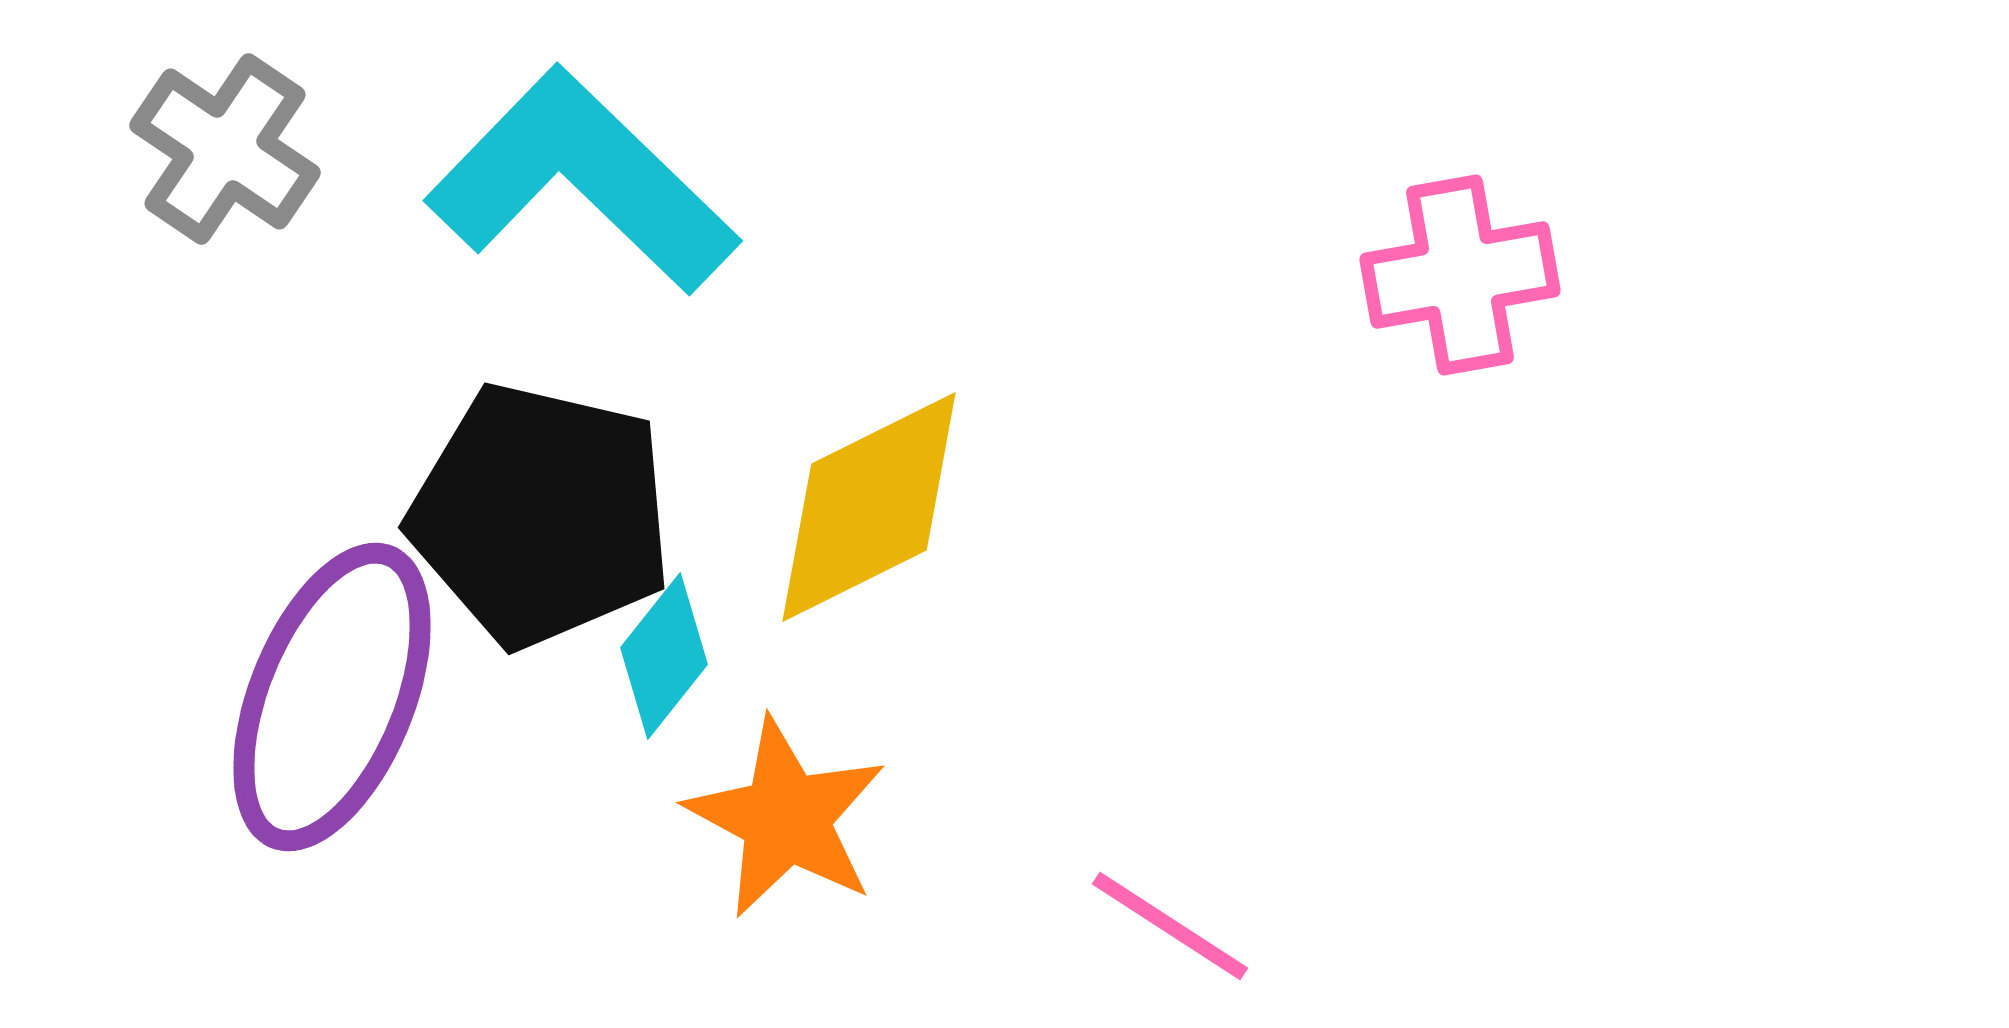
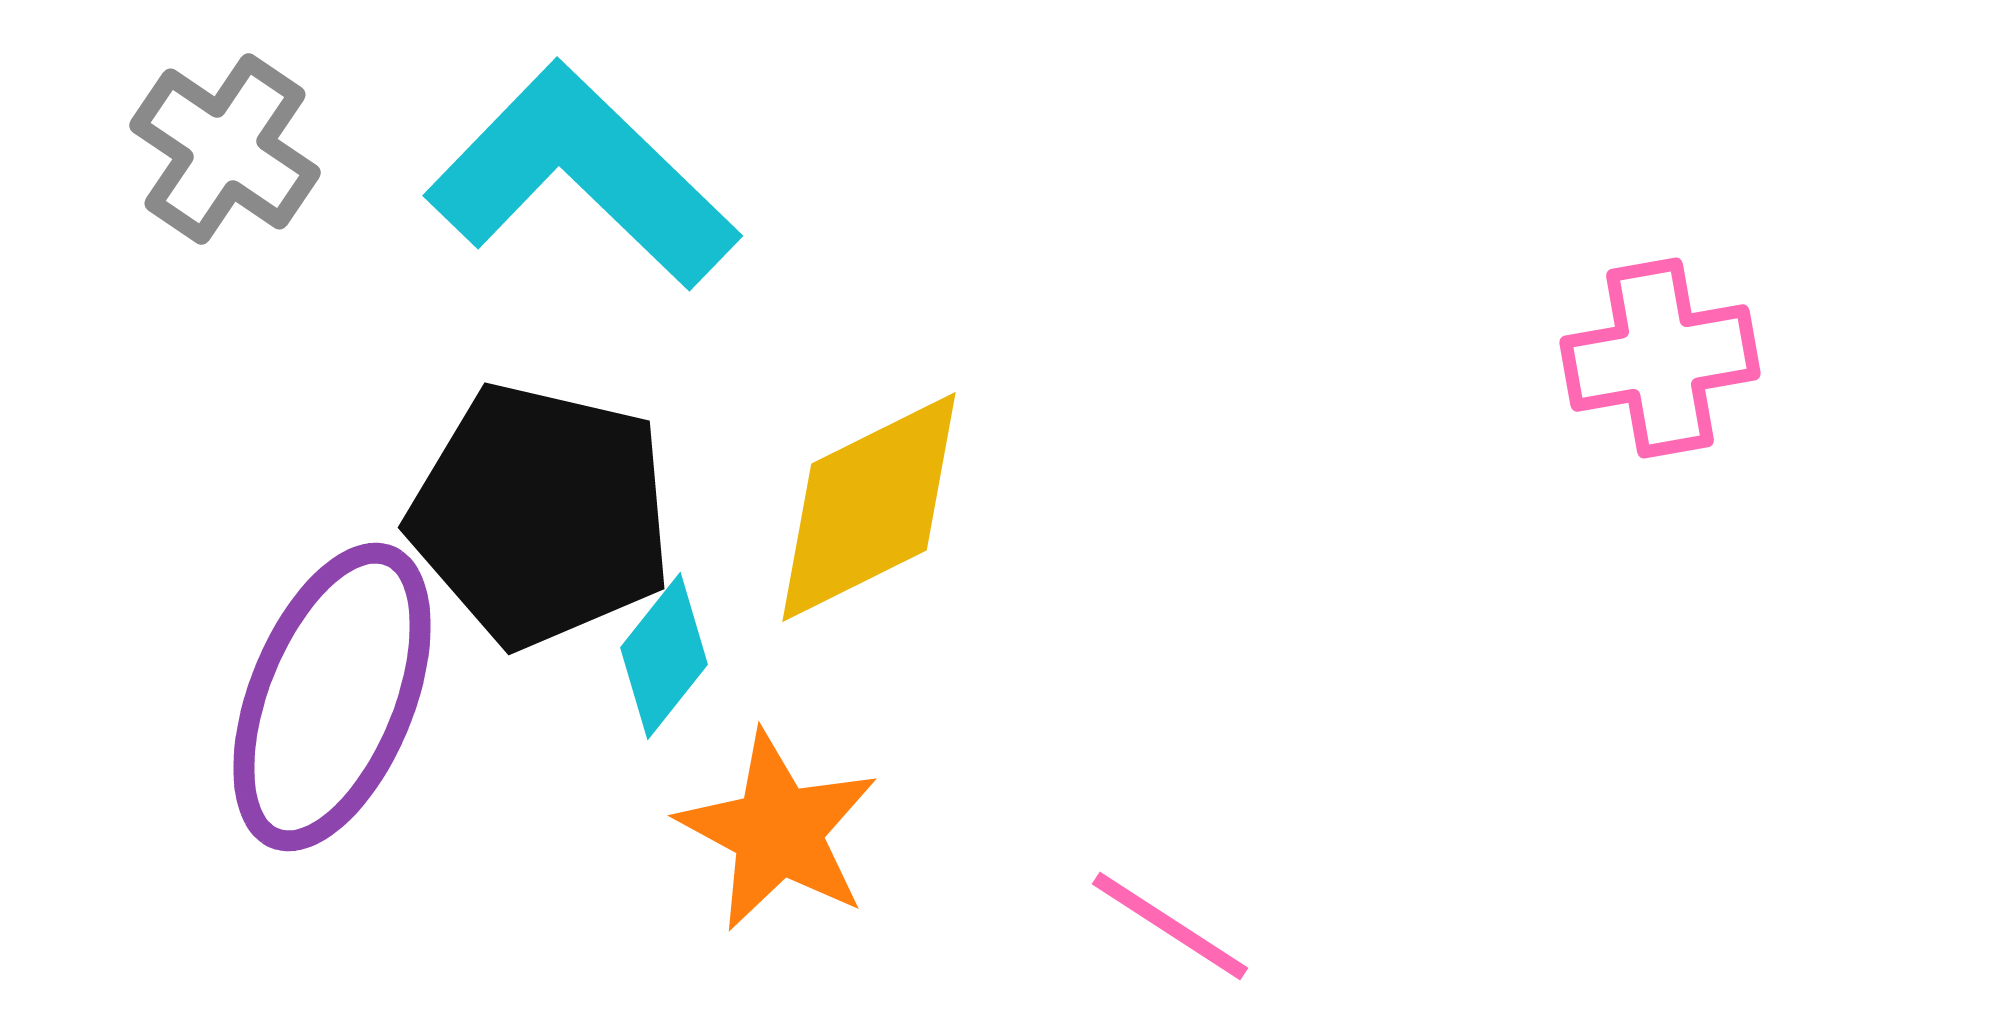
cyan L-shape: moved 5 px up
pink cross: moved 200 px right, 83 px down
orange star: moved 8 px left, 13 px down
